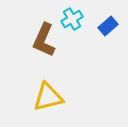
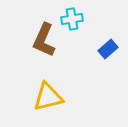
cyan cross: rotated 20 degrees clockwise
blue rectangle: moved 23 px down
